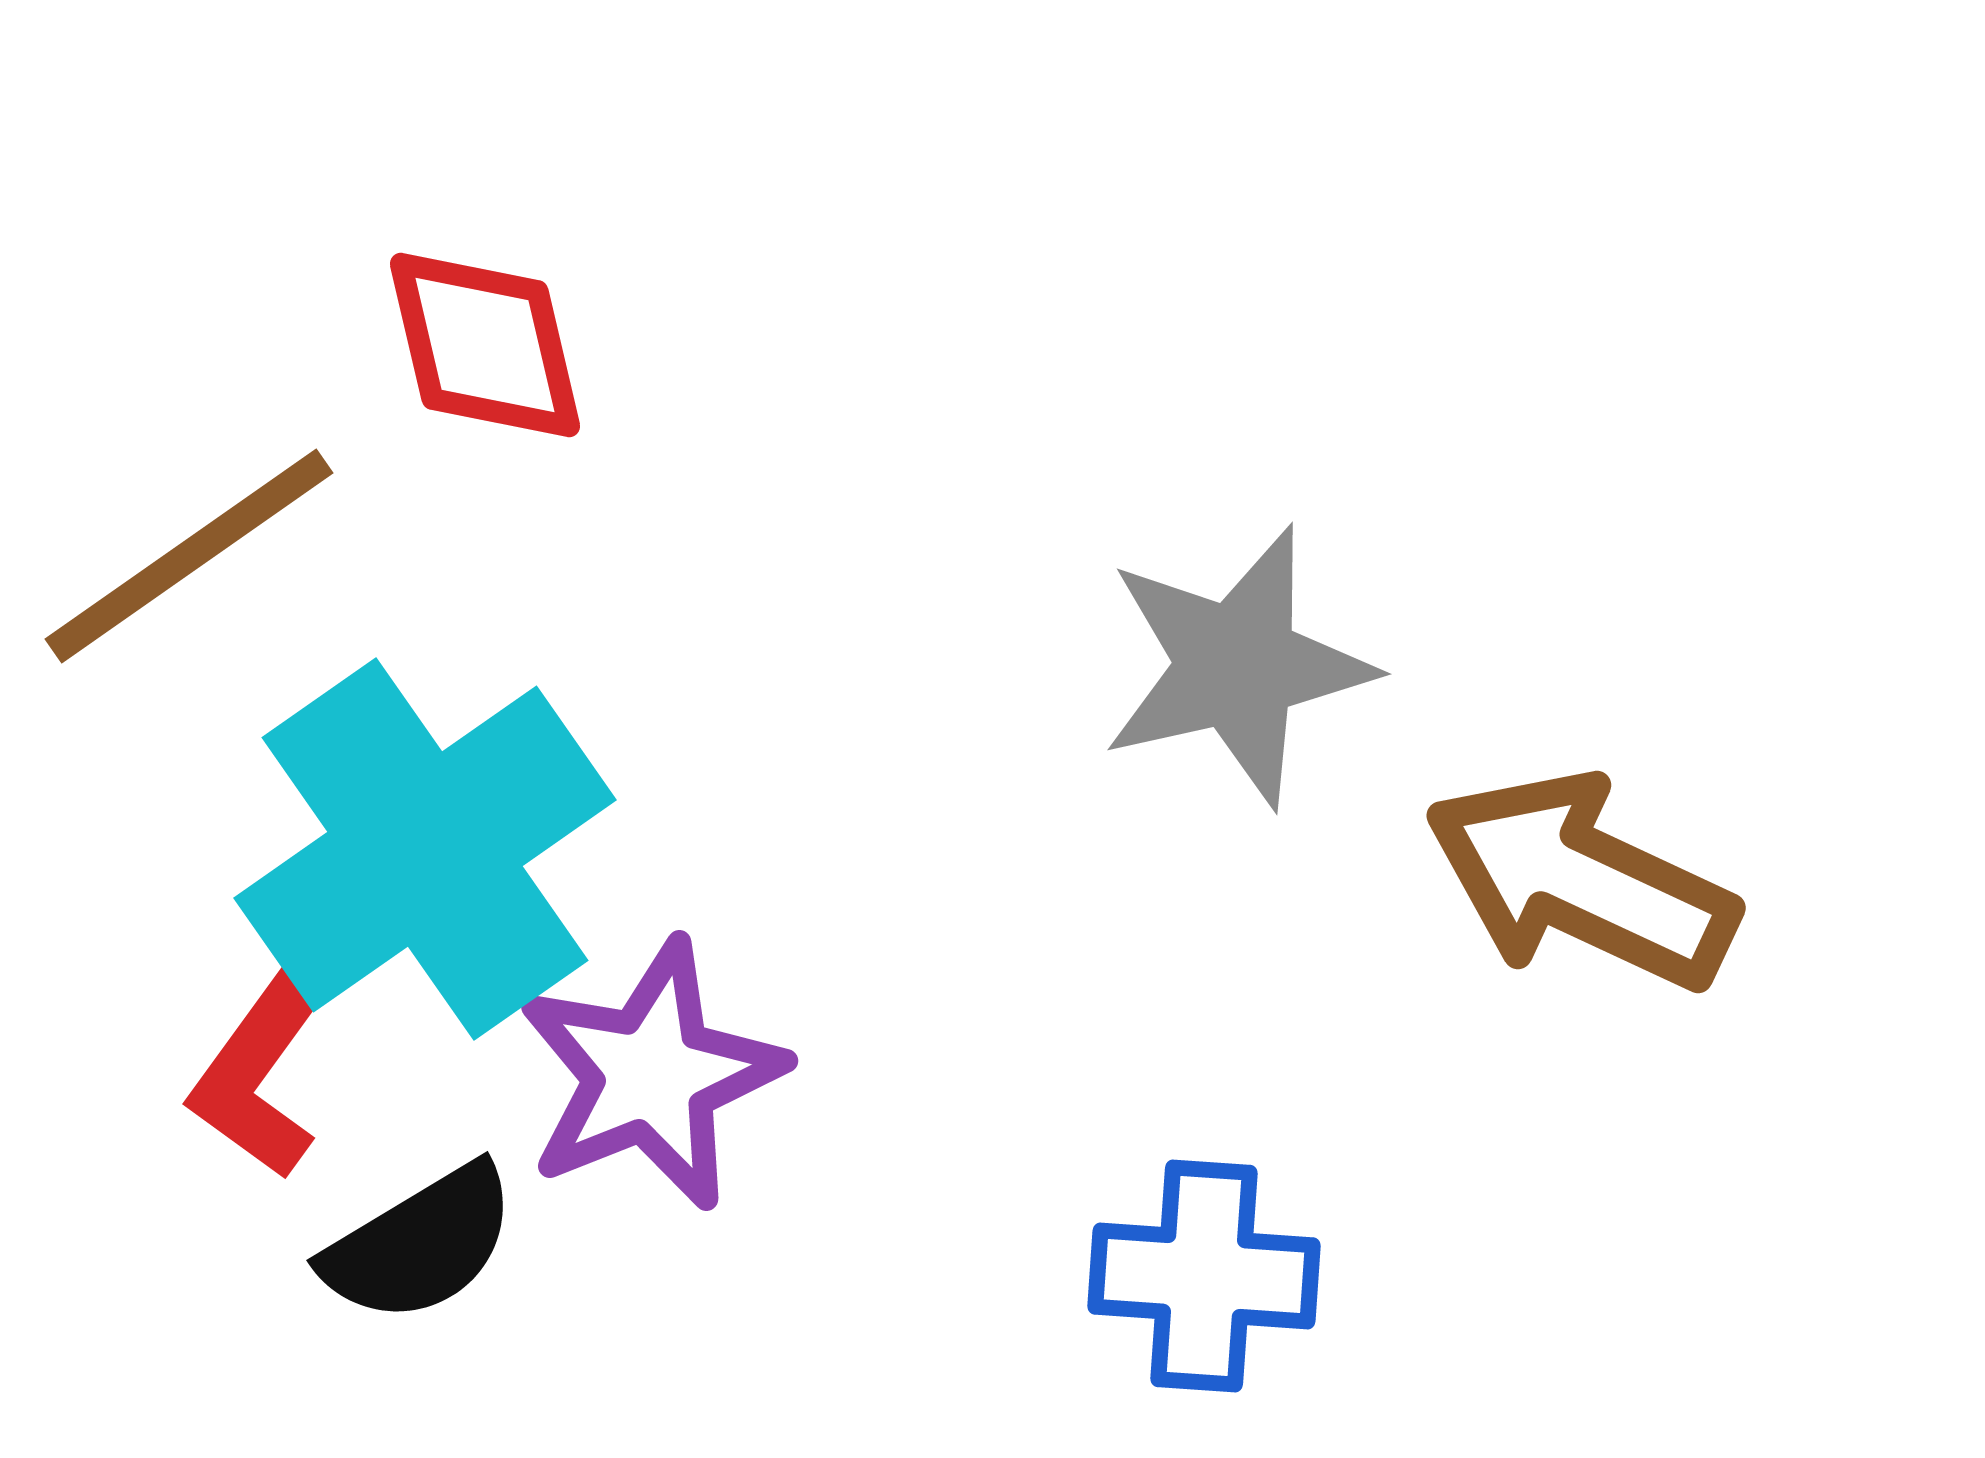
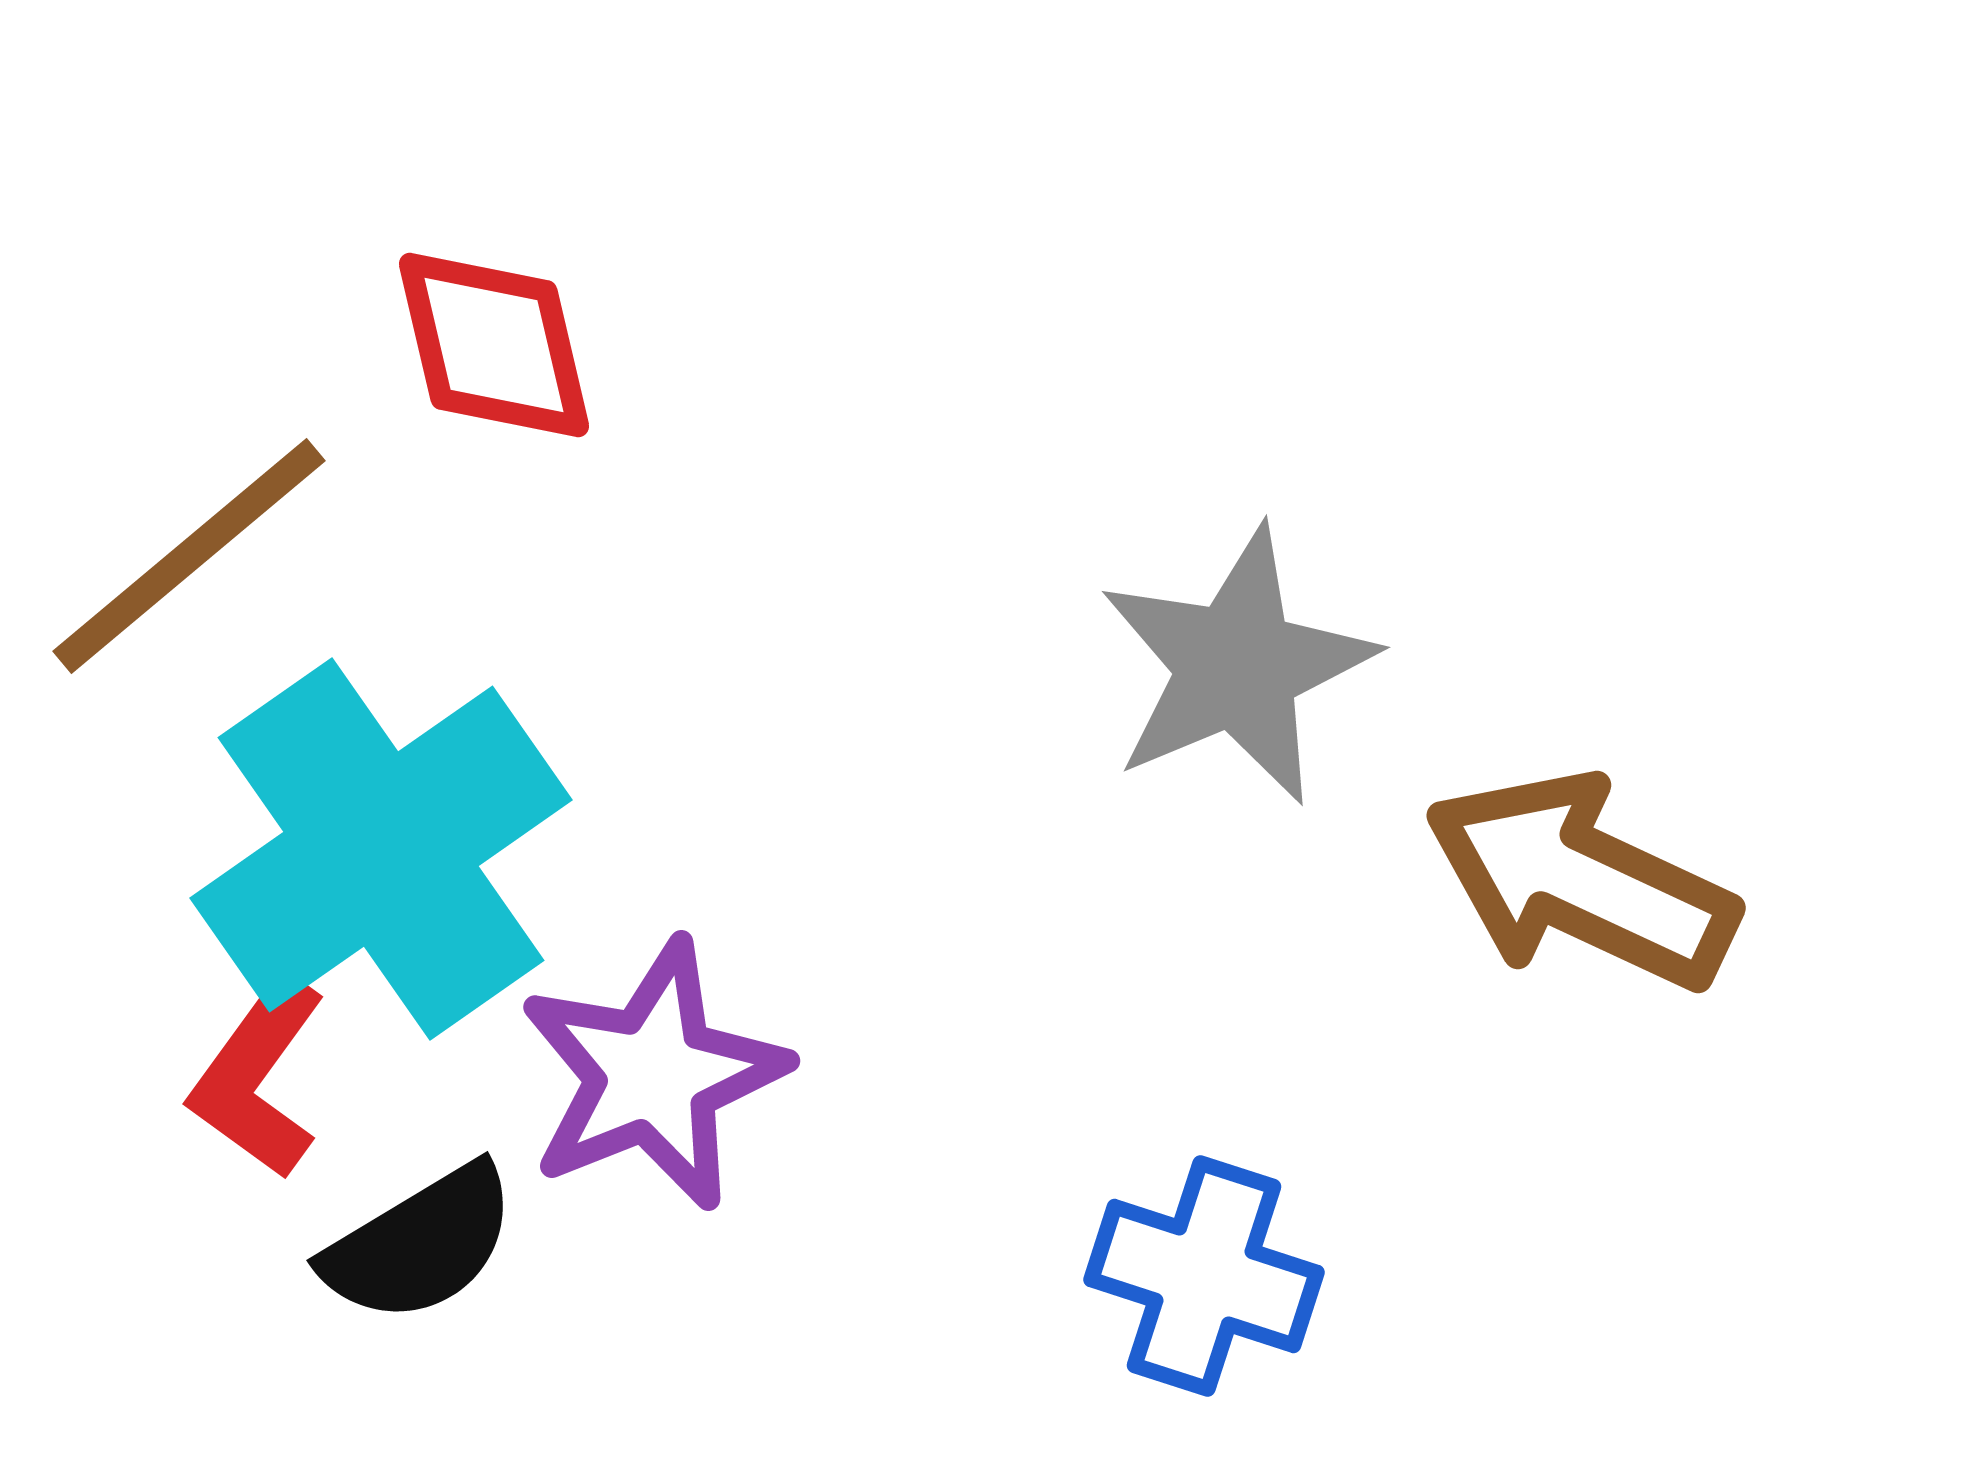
red diamond: moved 9 px right
brown line: rotated 5 degrees counterclockwise
gray star: rotated 10 degrees counterclockwise
cyan cross: moved 44 px left
purple star: moved 2 px right
blue cross: rotated 14 degrees clockwise
